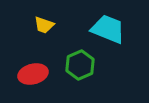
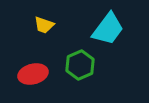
cyan trapezoid: rotated 105 degrees clockwise
